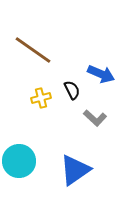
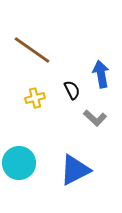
brown line: moved 1 px left
blue arrow: rotated 124 degrees counterclockwise
yellow cross: moved 6 px left
cyan circle: moved 2 px down
blue triangle: rotated 8 degrees clockwise
